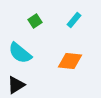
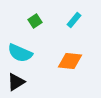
cyan semicircle: rotated 15 degrees counterclockwise
black triangle: moved 3 px up
